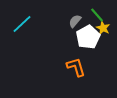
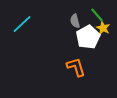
gray semicircle: rotated 56 degrees counterclockwise
